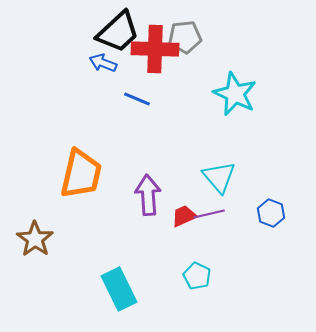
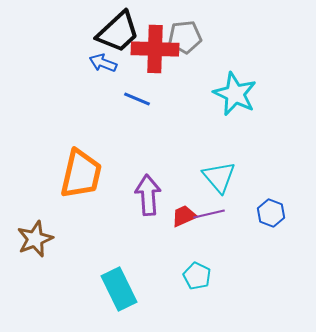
brown star: rotated 15 degrees clockwise
